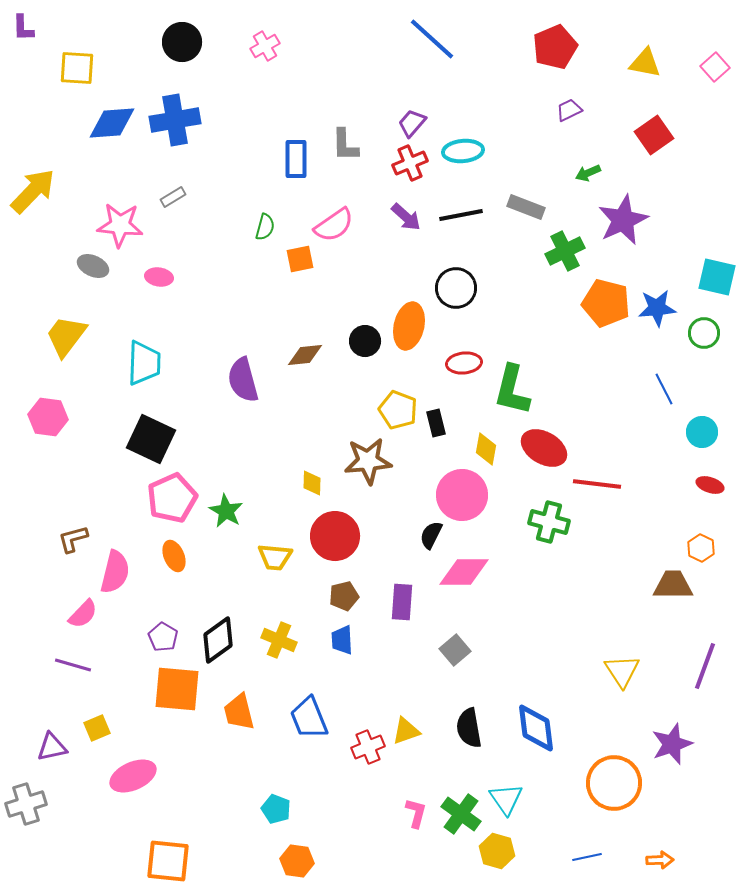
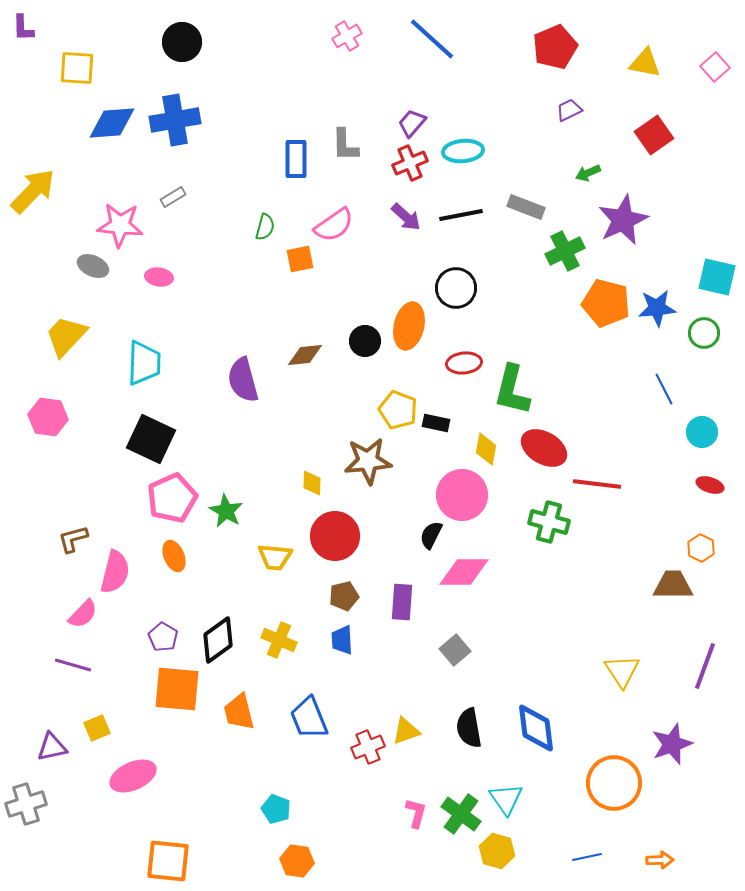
pink cross at (265, 46): moved 82 px right, 10 px up
yellow trapezoid at (66, 336): rotated 6 degrees clockwise
black rectangle at (436, 423): rotated 64 degrees counterclockwise
